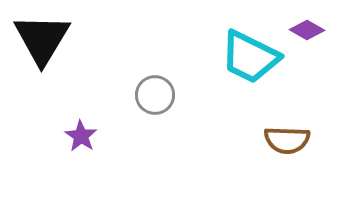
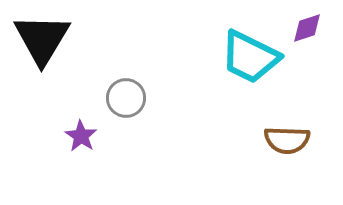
purple diamond: moved 2 px up; rotated 48 degrees counterclockwise
gray circle: moved 29 px left, 3 px down
